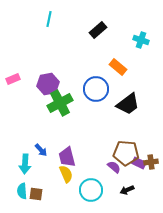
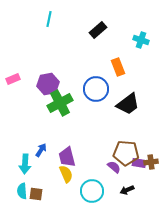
orange rectangle: rotated 30 degrees clockwise
blue arrow: rotated 104 degrees counterclockwise
purple rectangle: rotated 16 degrees counterclockwise
cyan circle: moved 1 px right, 1 px down
